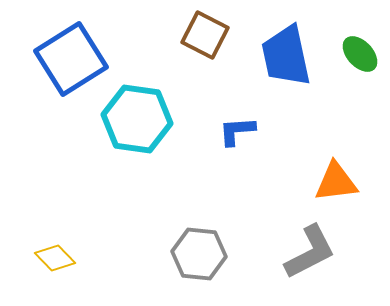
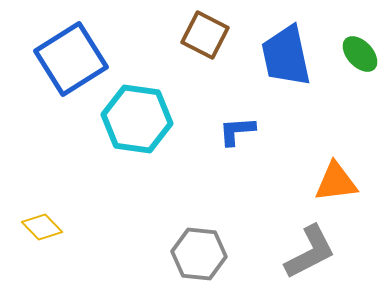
yellow diamond: moved 13 px left, 31 px up
